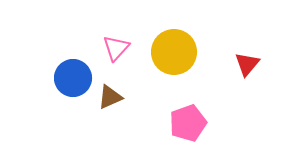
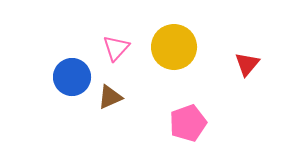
yellow circle: moved 5 px up
blue circle: moved 1 px left, 1 px up
